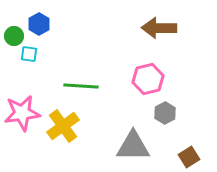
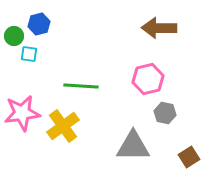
blue hexagon: rotated 15 degrees clockwise
gray hexagon: rotated 20 degrees counterclockwise
